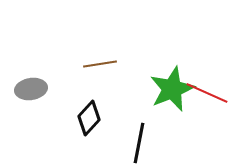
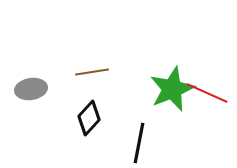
brown line: moved 8 px left, 8 px down
